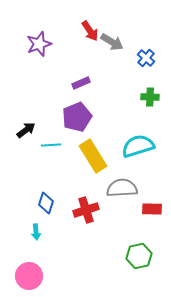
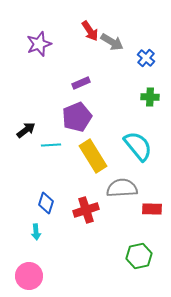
cyan semicircle: rotated 68 degrees clockwise
